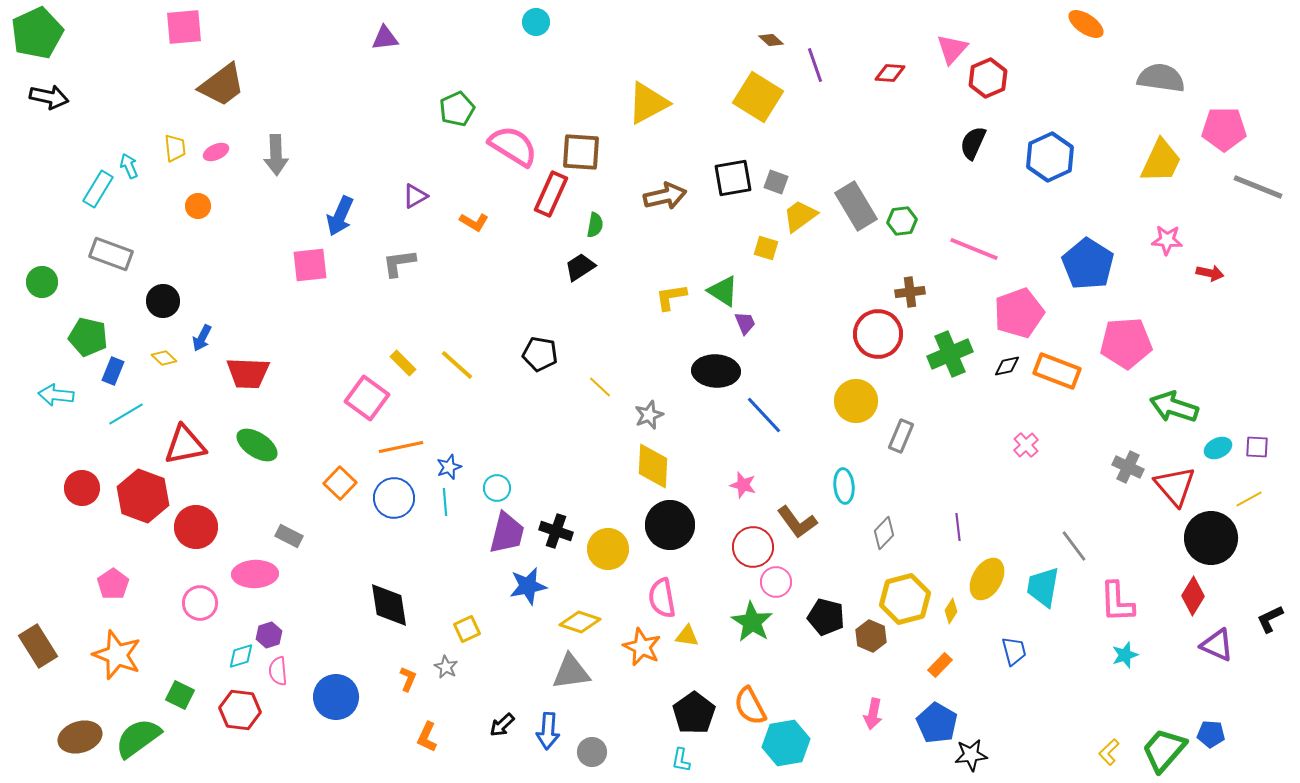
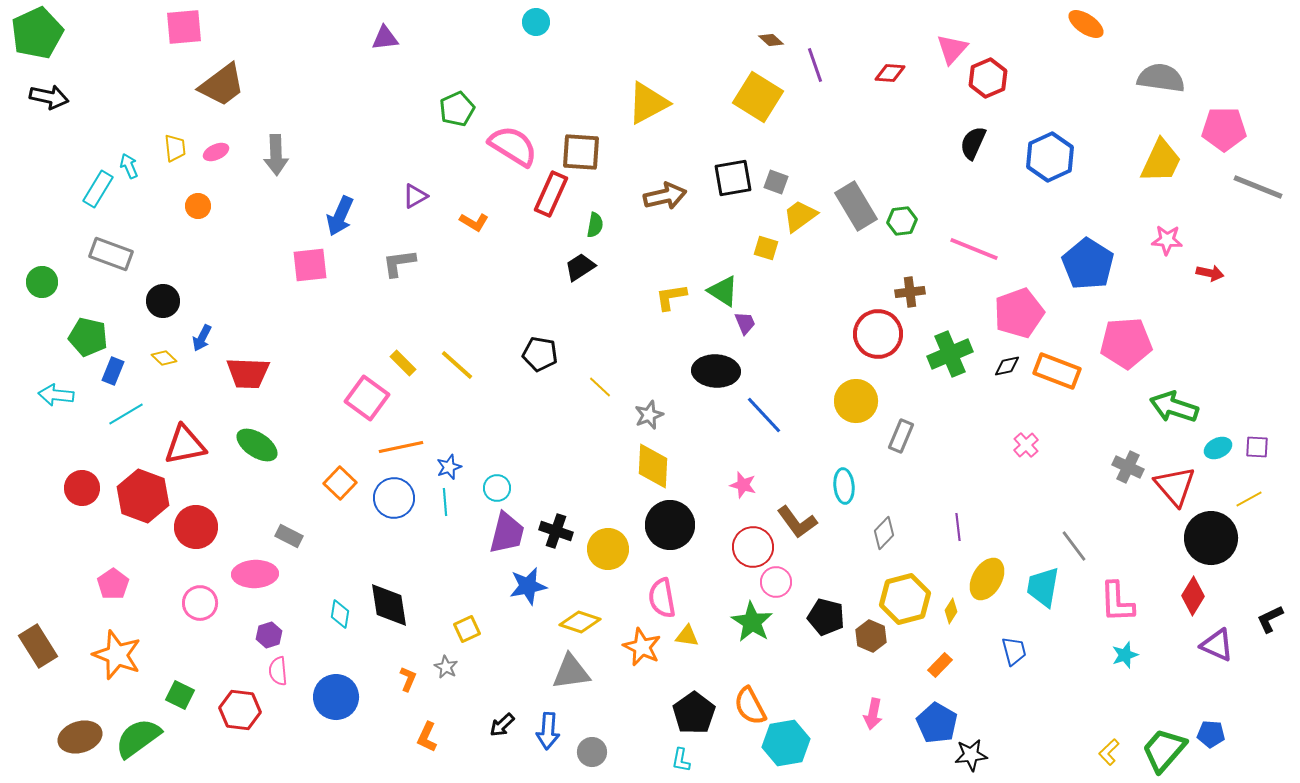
cyan diamond at (241, 656): moved 99 px right, 42 px up; rotated 64 degrees counterclockwise
